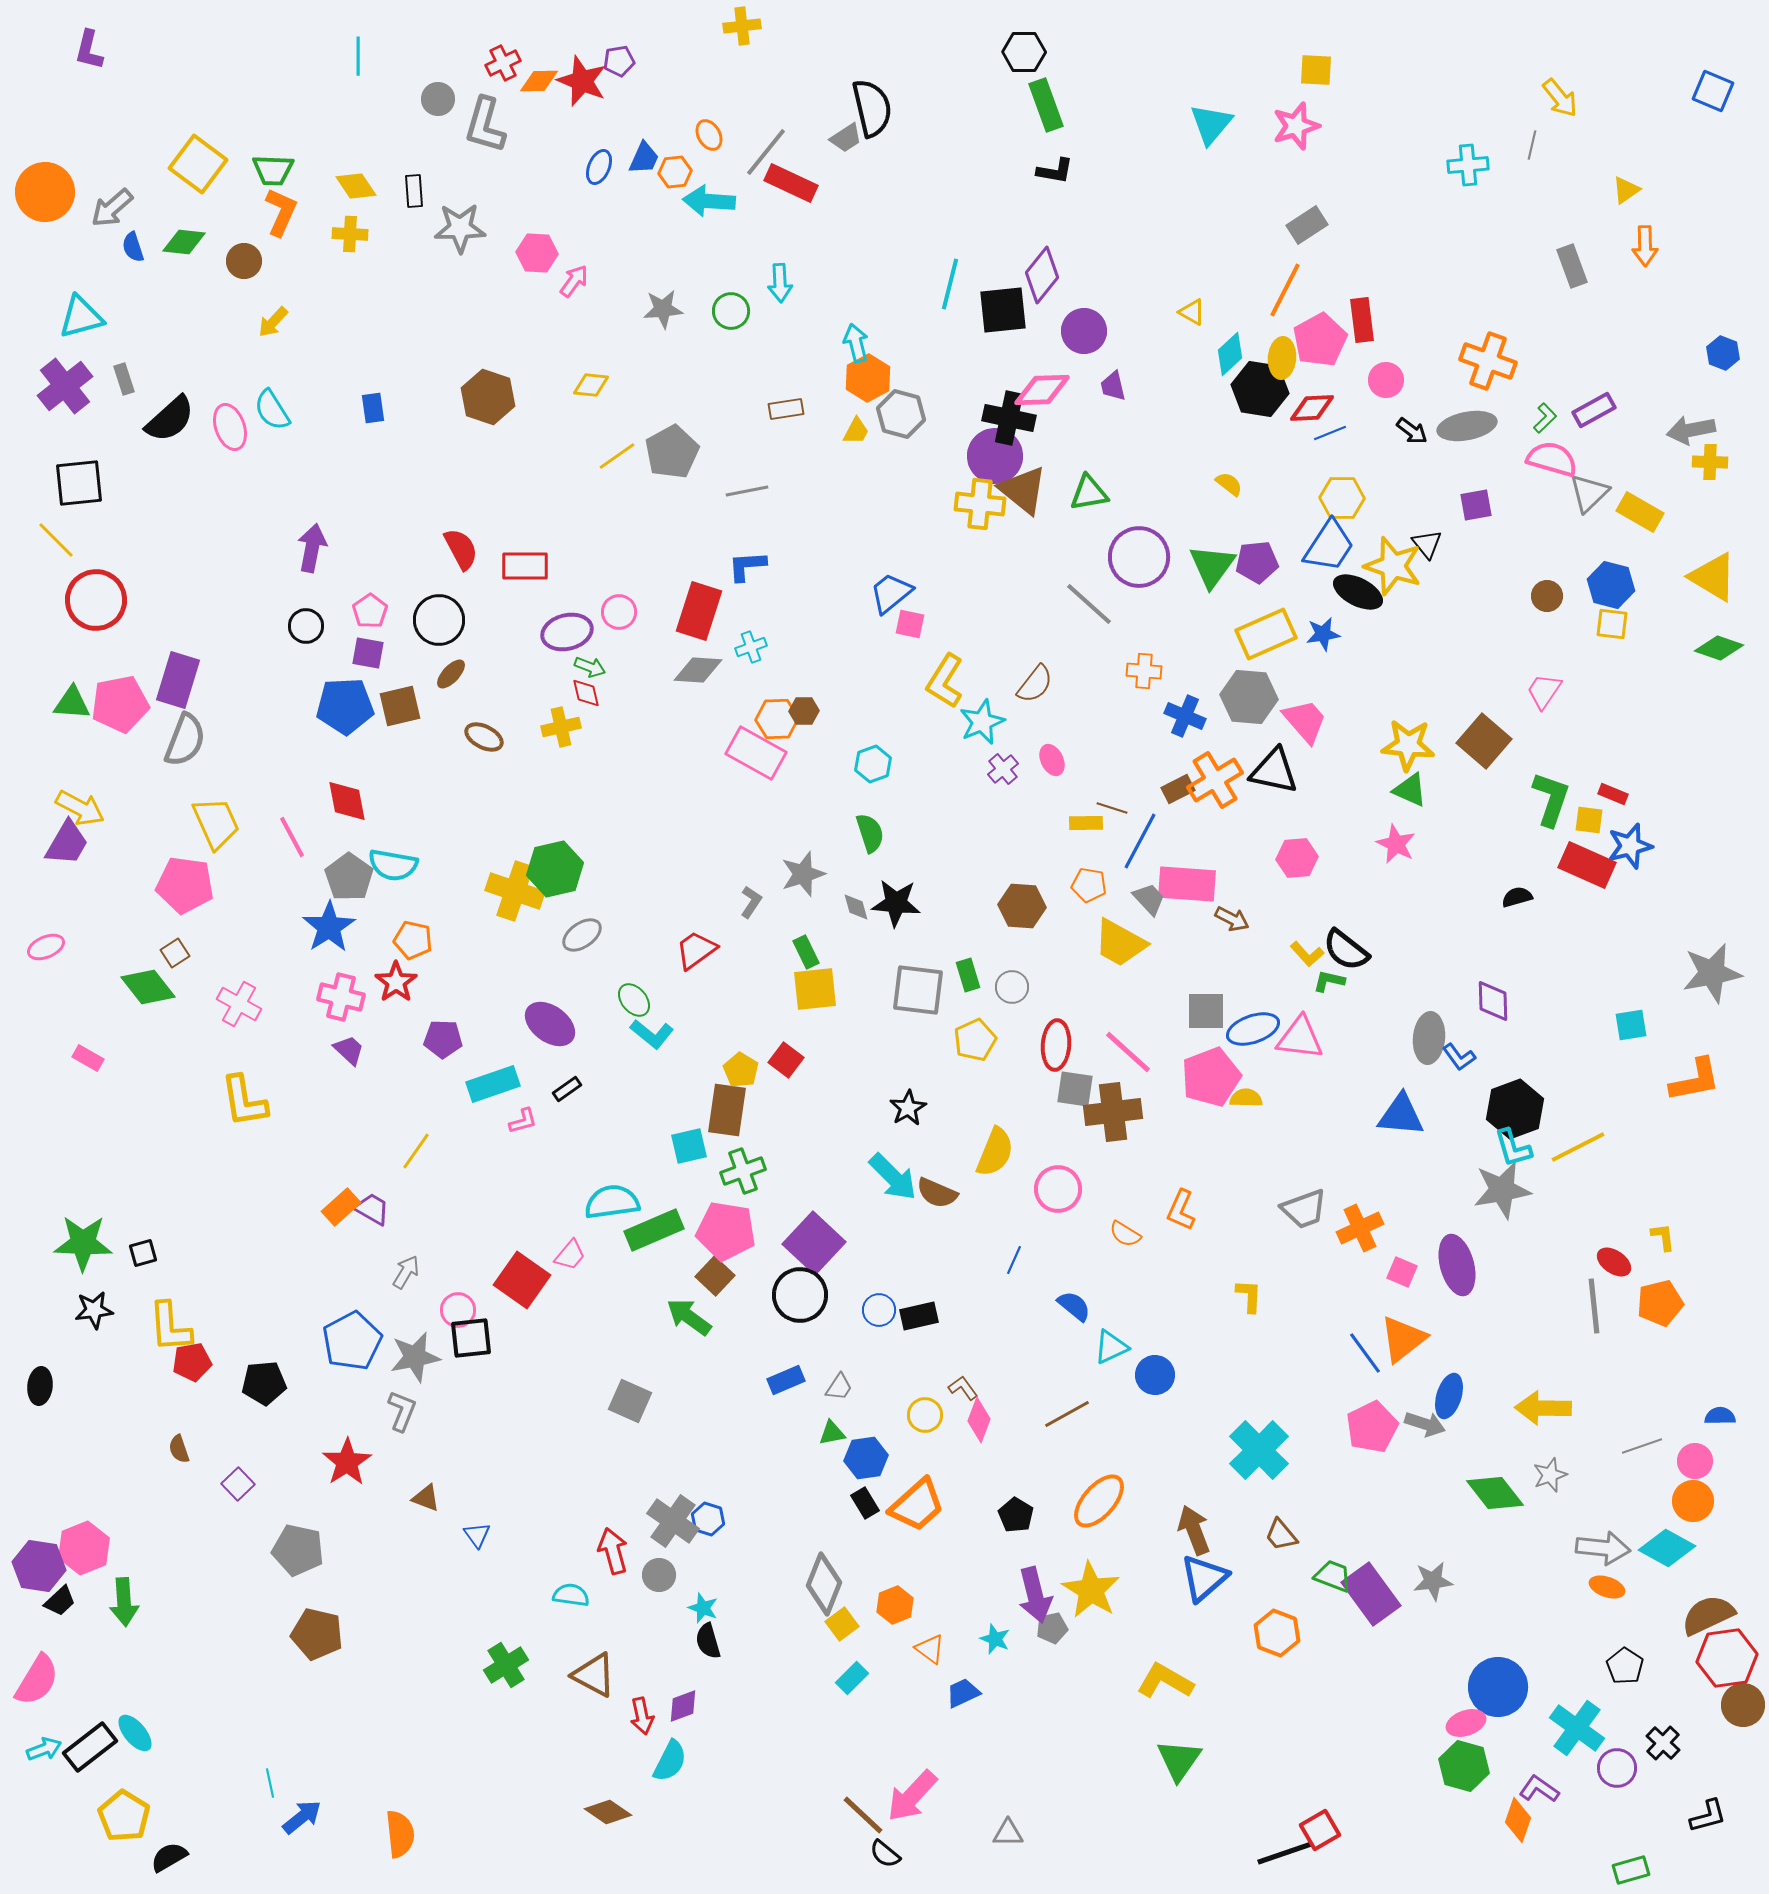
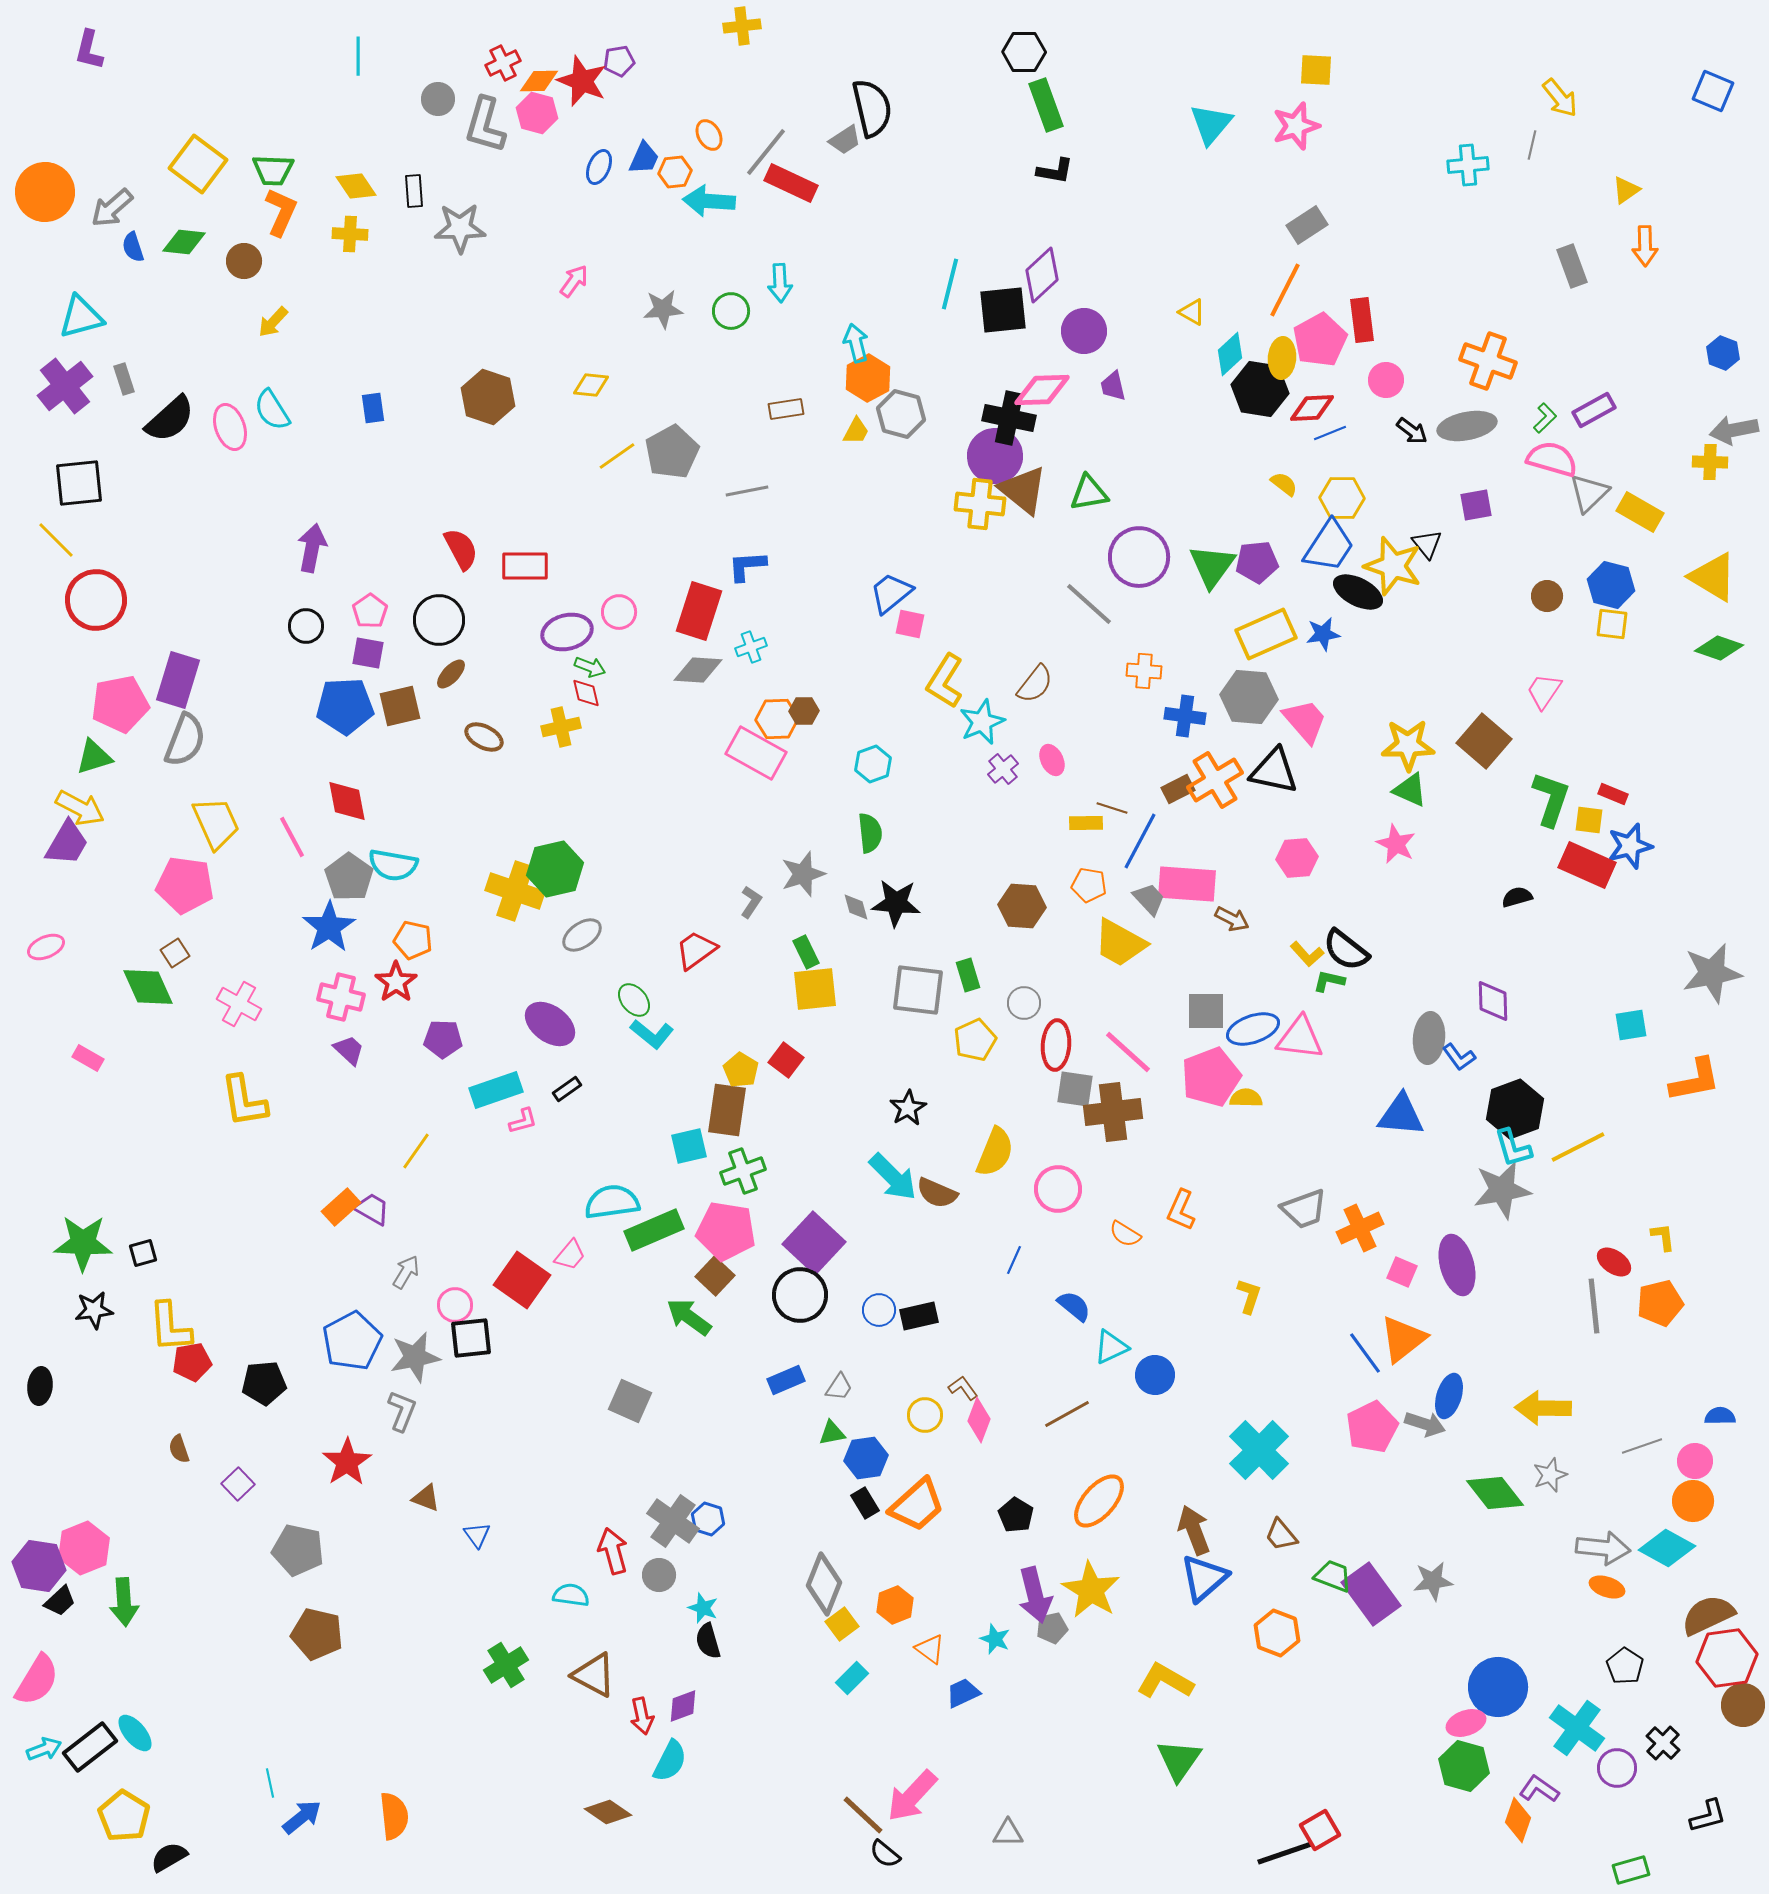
gray trapezoid at (846, 138): moved 1 px left, 2 px down
pink hexagon at (537, 253): moved 140 px up; rotated 12 degrees clockwise
purple diamond at (1042, 275): rotated 8 degrees clockwise
gray arrow at (1691, 430): moved 43 px right
yellow semicircle at (1229, 484): moved 55 px right
green triangle at (72, 703): moved 22 px right, 54 px down; rotated 21 degrees counterclockwise
blue cross at (1185, 716): rotated 15 degrees counterclockwise
yellow star at (1408, 745): rotated 6 degrees counterclockwise
green semicircle at (870, 833): rotated 12 degrees clockwise
green diamond at (148, 987): rotated 14 degrees clockwise
gray circle at (1012, 987): moved 12 px right, 16 px down
cyan rectangle at (493, 1084): moved 3 px right, 6 px down
yellow L-shape at (1249, 1296): rotated 15 degrees clockwise
pink circle at (458, 1310): moved 3 px left, 5 px up
orange semicircle at (400, 1834): moved 6 px left, 18 px up
